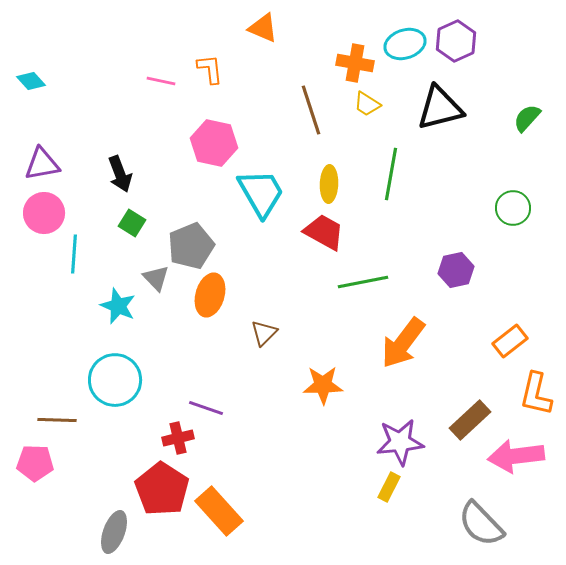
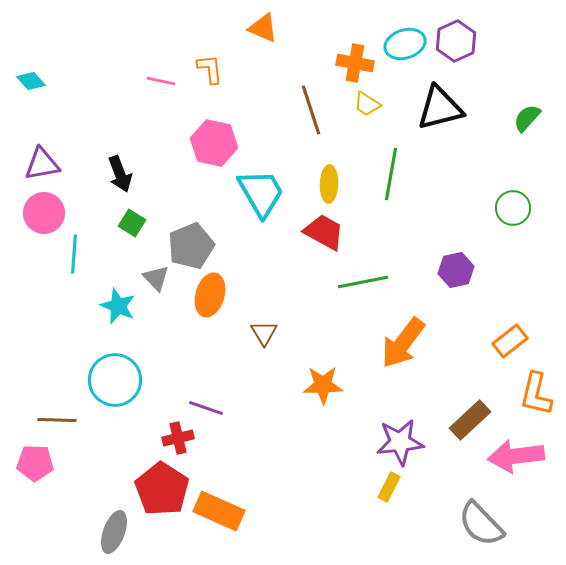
brown triangle at (264, 333): rotated 16 degrees counterclockwise
orange rectangle at (219, 511): rotated 24 degrees counterclockwise
